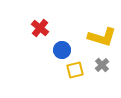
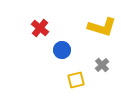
yellow L-shape: moved 10 px up
yellow square: moved 1 px right, 10 px down
